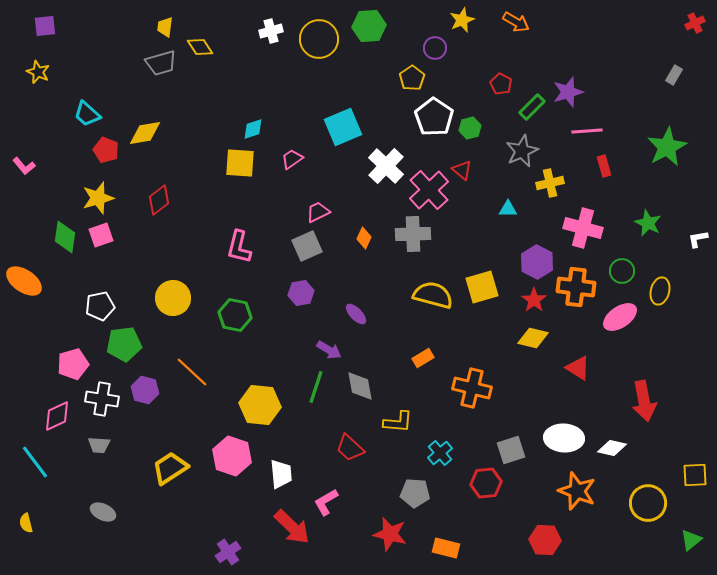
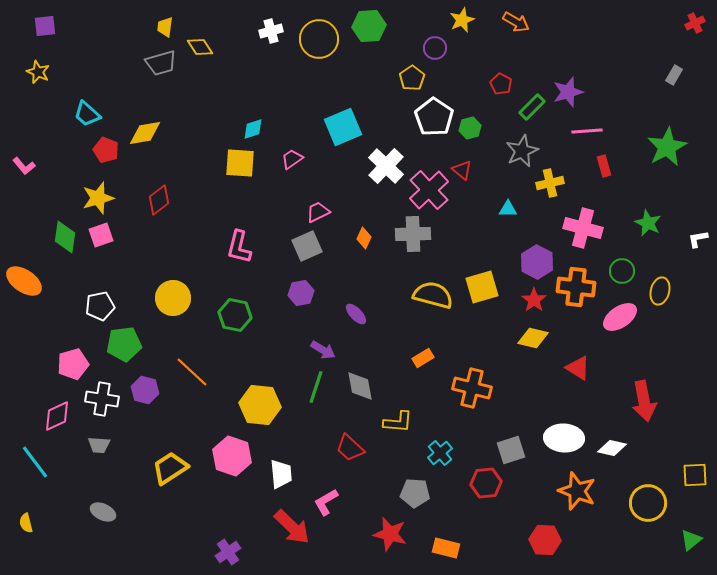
purple arrow at (329, 350): moved 6 px left
